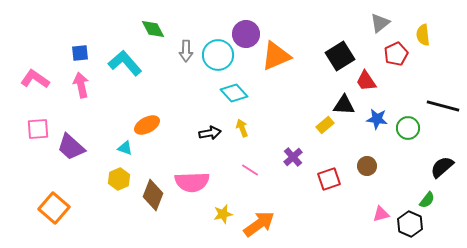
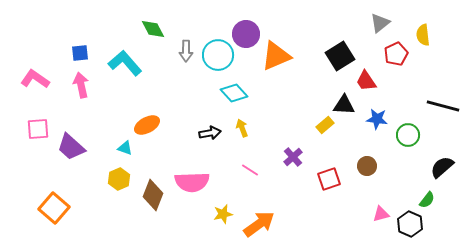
green circle: moved 7 px down
